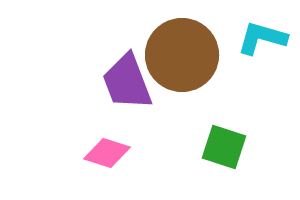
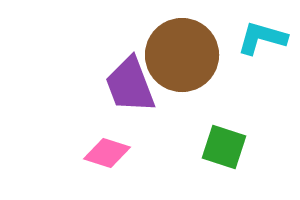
purple trapezoid: moved 3 px right, 3 px down
